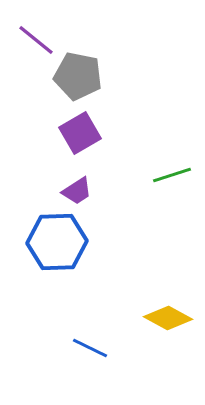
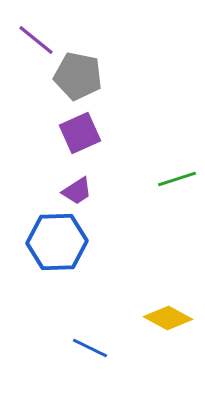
purple square: rotated 6 degrees clockwise
green line: moved 5 px right, 4 px down
